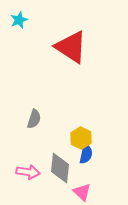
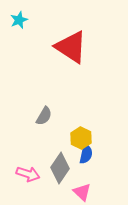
gray semicircle: moved 10 px right, 3 px up; rotated 12 degrees clockwise
gray diamond: rotated 28 degrees clockwise
pink arrow: moved 2 px down; rotated 10 degrees clockwise
